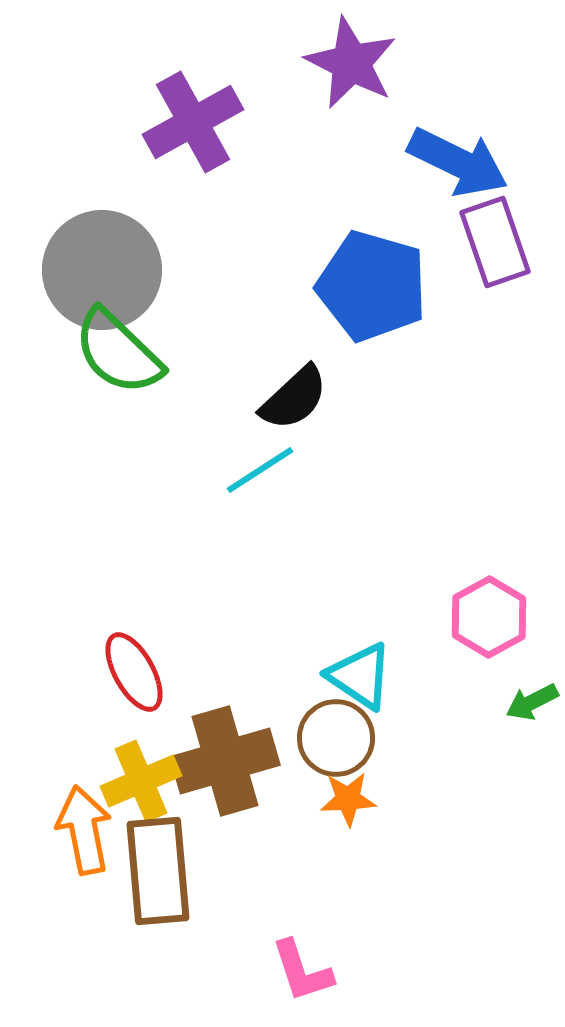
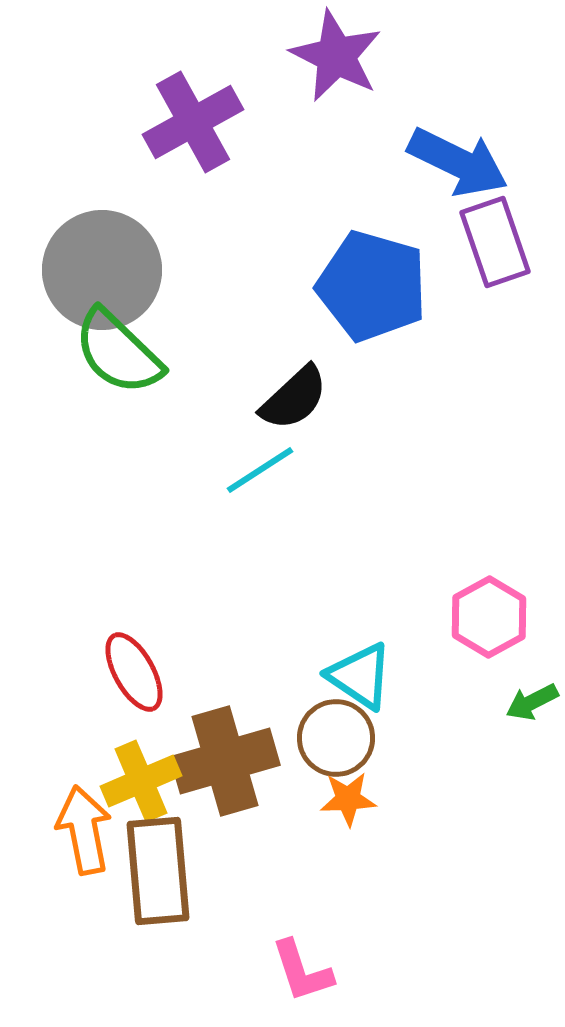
purple star: moved 15 px left, 7 px up
